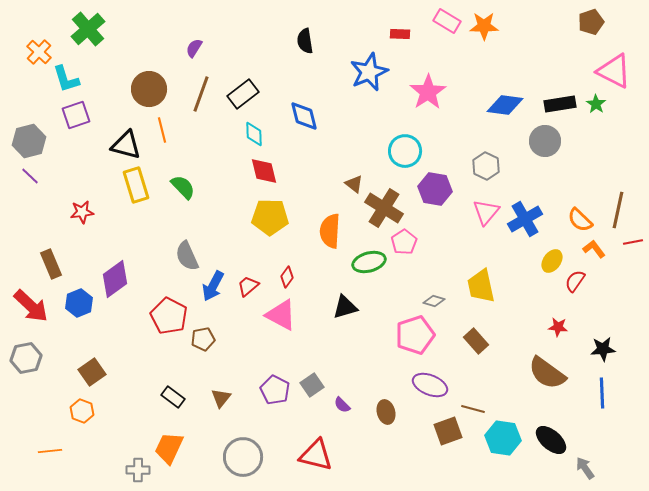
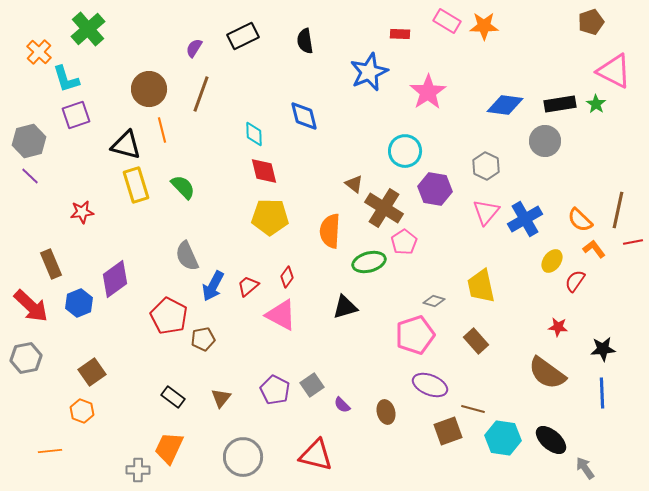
black rectangle at (243, 94): moved 58 px up; rotated 12 degrees clockwise
